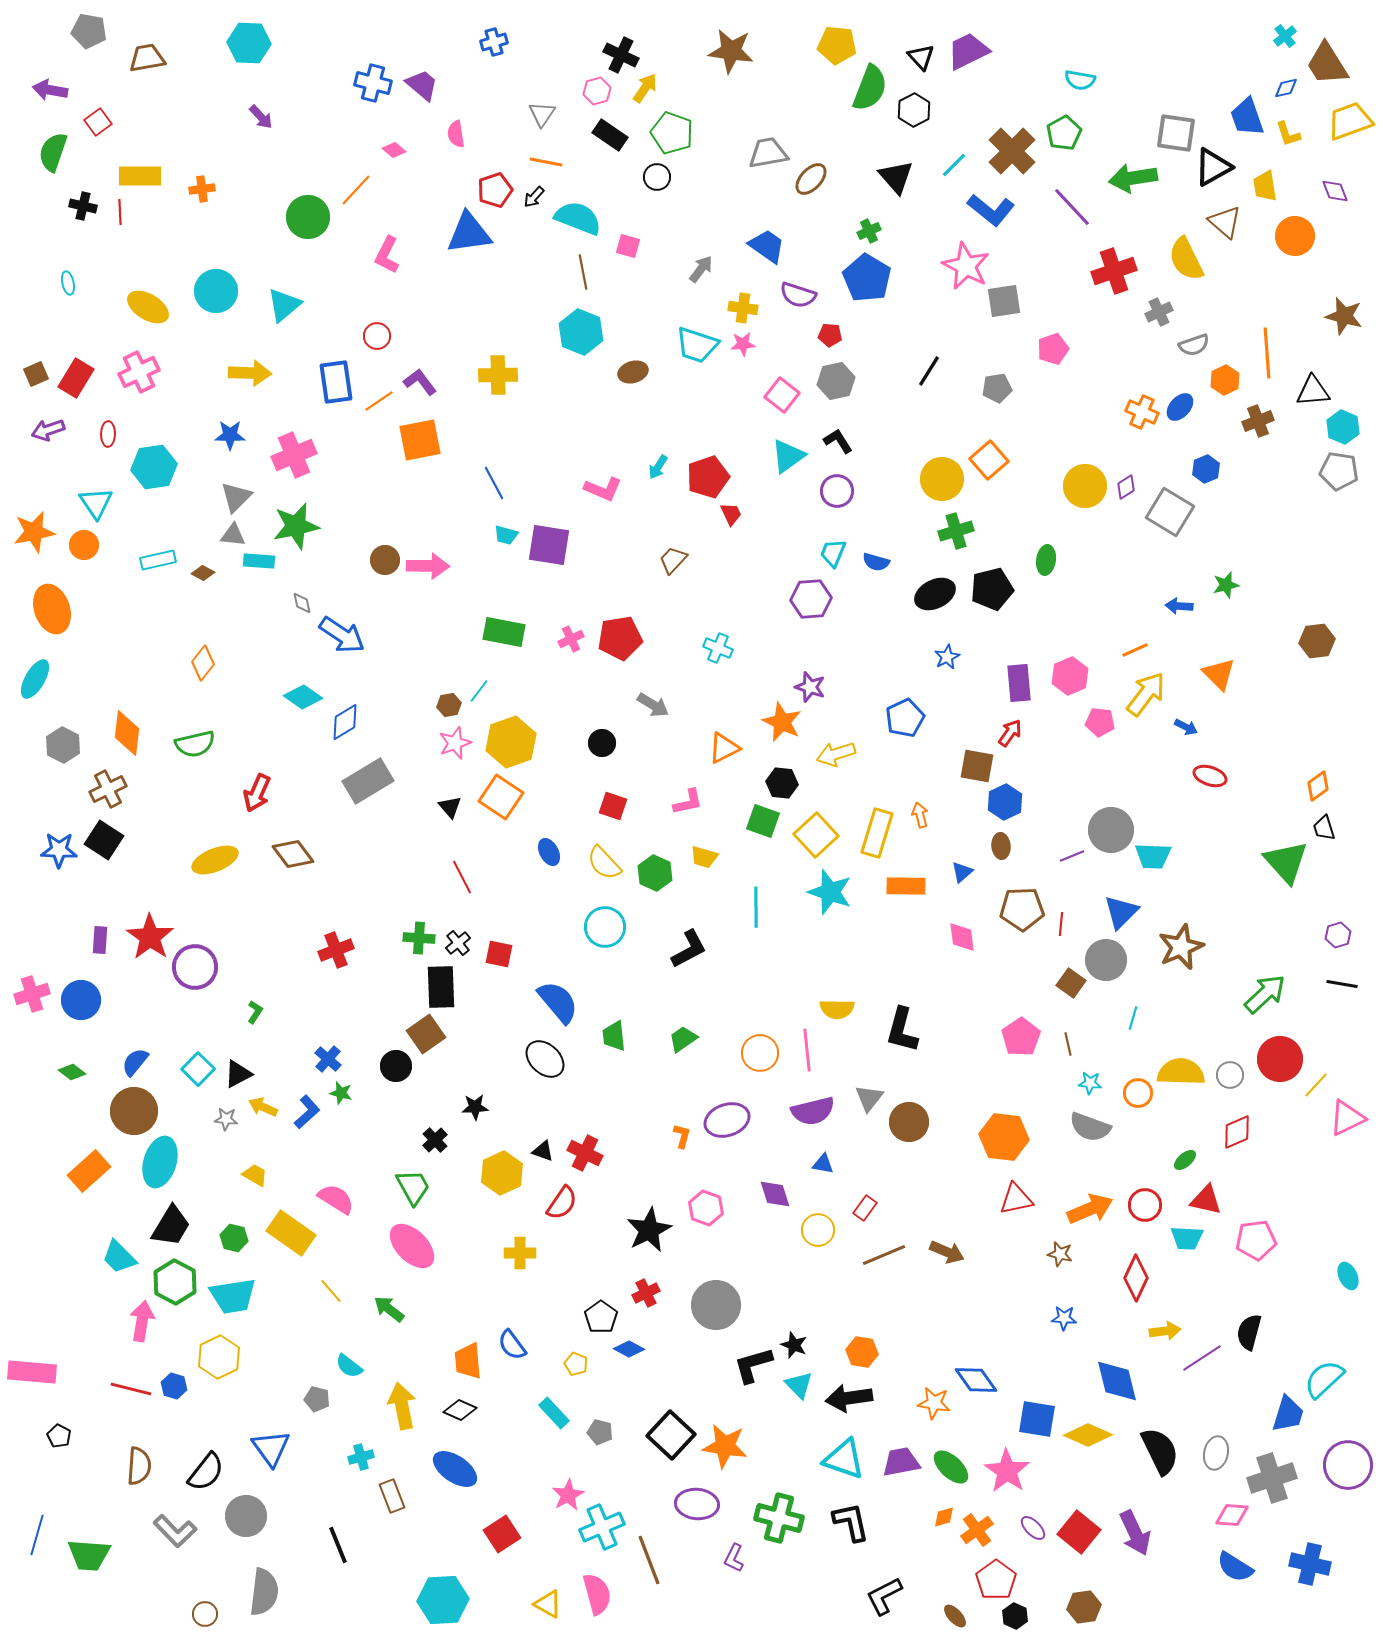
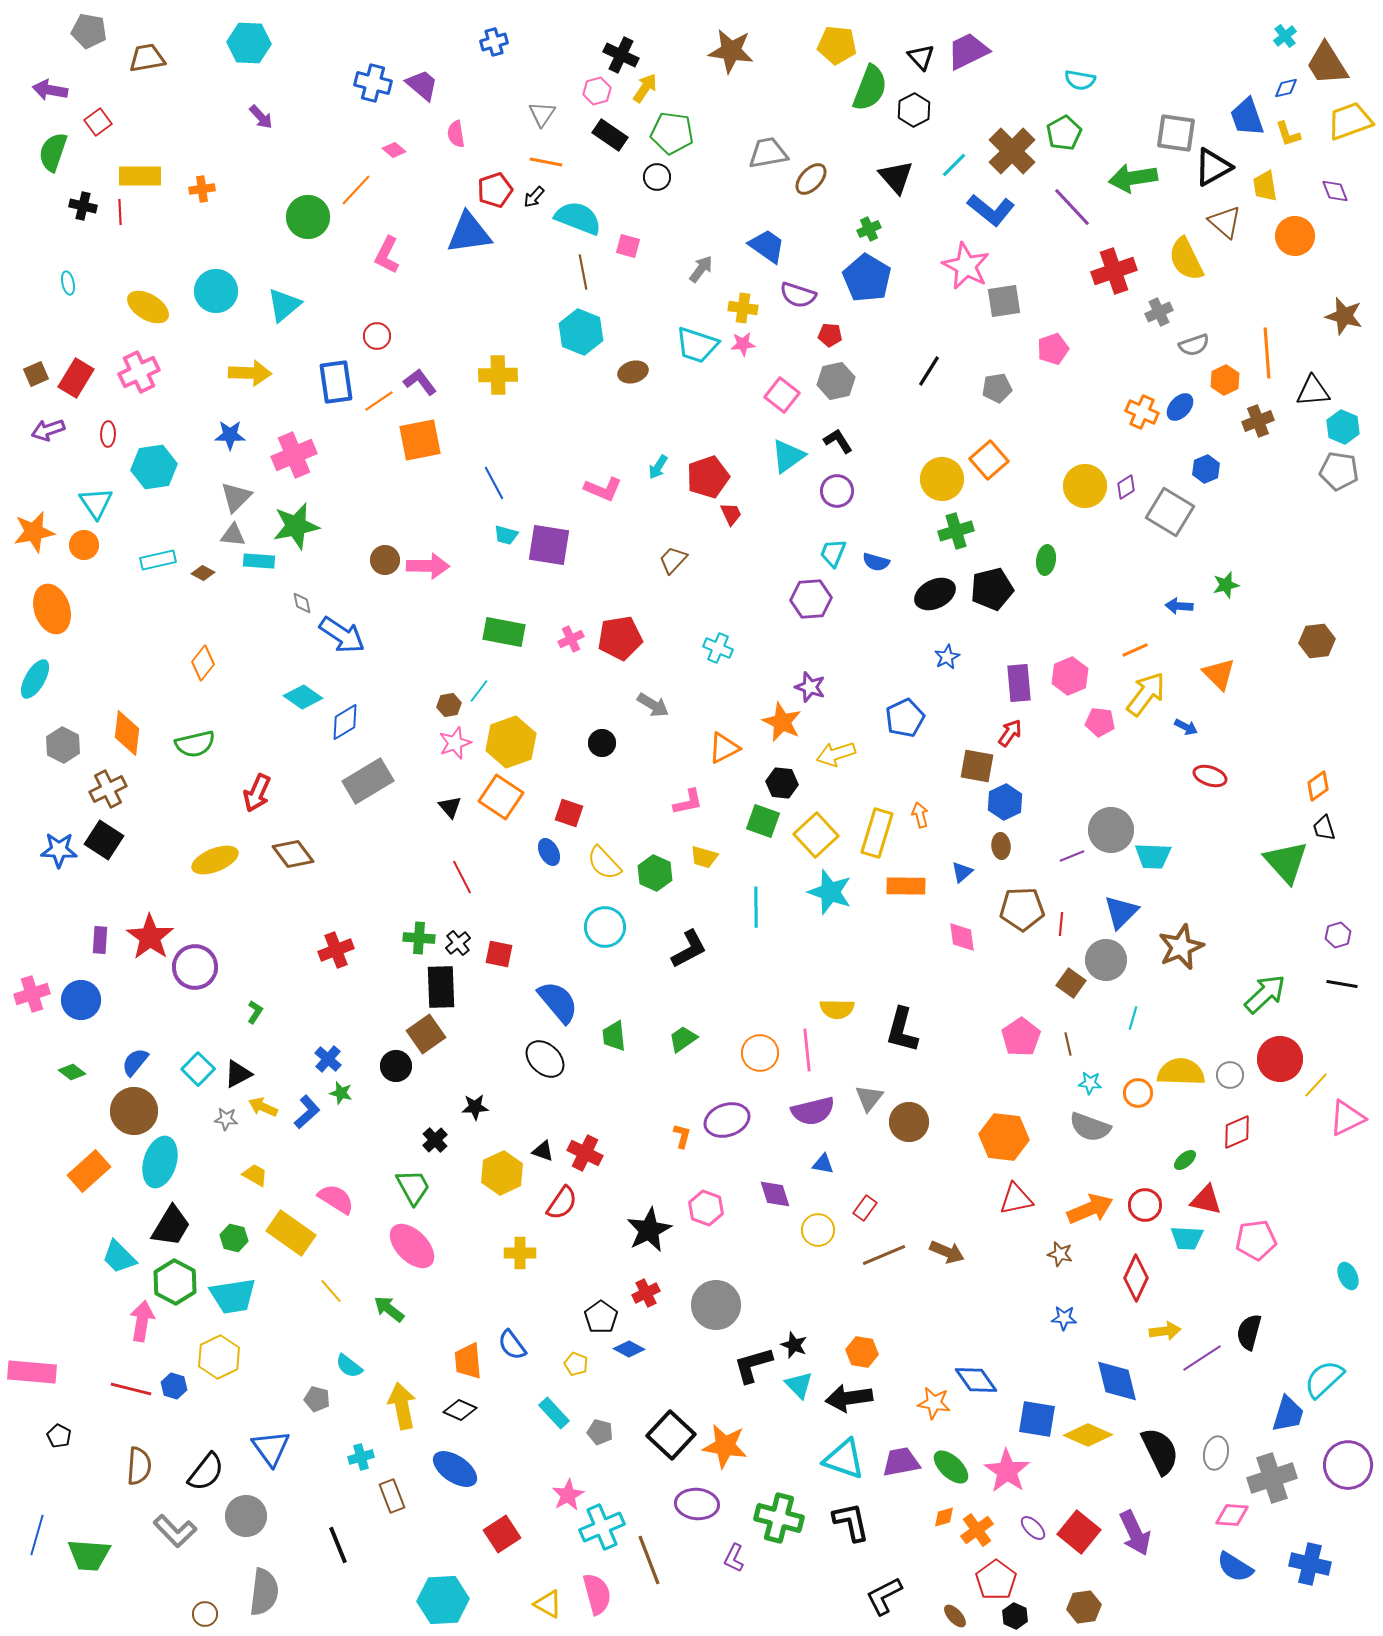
green pentagon at (672, 133): rotated 12 degrees counterclockwise
green cross at (869, 231): moved 2 px up
red square at (613, 806): moved 44 px left, 7 px down
